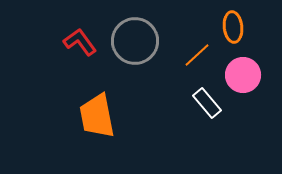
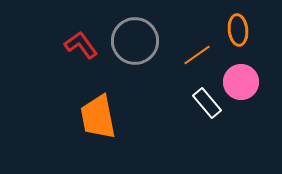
orange ellipse: moved 5 px right, 3 px down
red L-shape: moved 1 px right, 3 px down
orange line: rotated 8 degrees clockwise
pink circle: moved 2 px left, 7 px down
orange trapezoid: moved 1 px right, 1 px down
